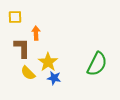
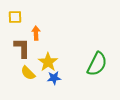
blue star: rotated 16 degrees counterclockwise
